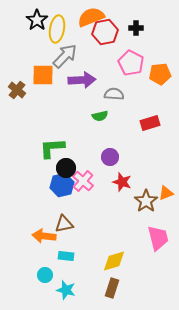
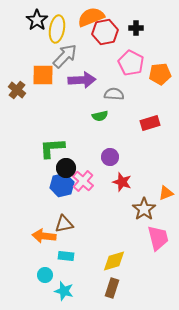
brown star: moved 2 px left, 8 px down
cyan star: moved 2 px left, 1 px down
